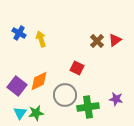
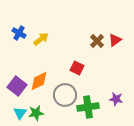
yellow arrow: rotated 70 degrees clockwise
